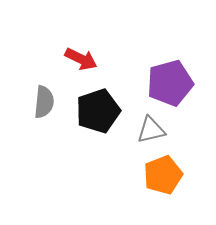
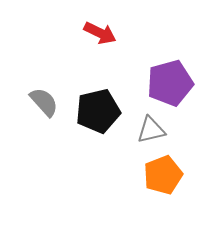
red arrow: moved 19 px right, 26 px up
gray semicircle: rotated 48 degrees counterclockwise
black pentagon: rotated 6 degrees clockwise
